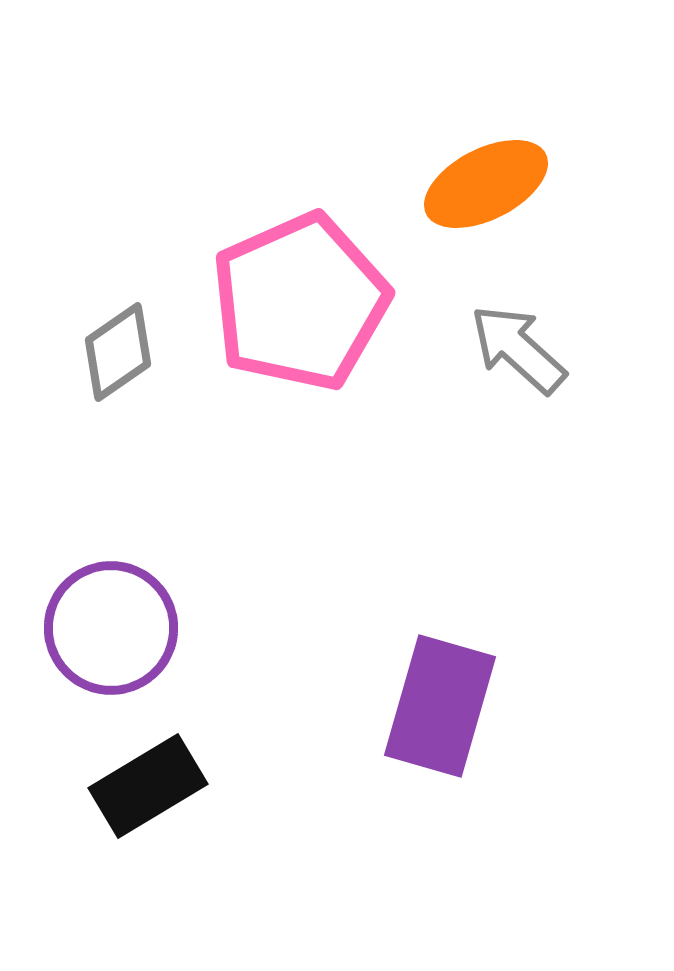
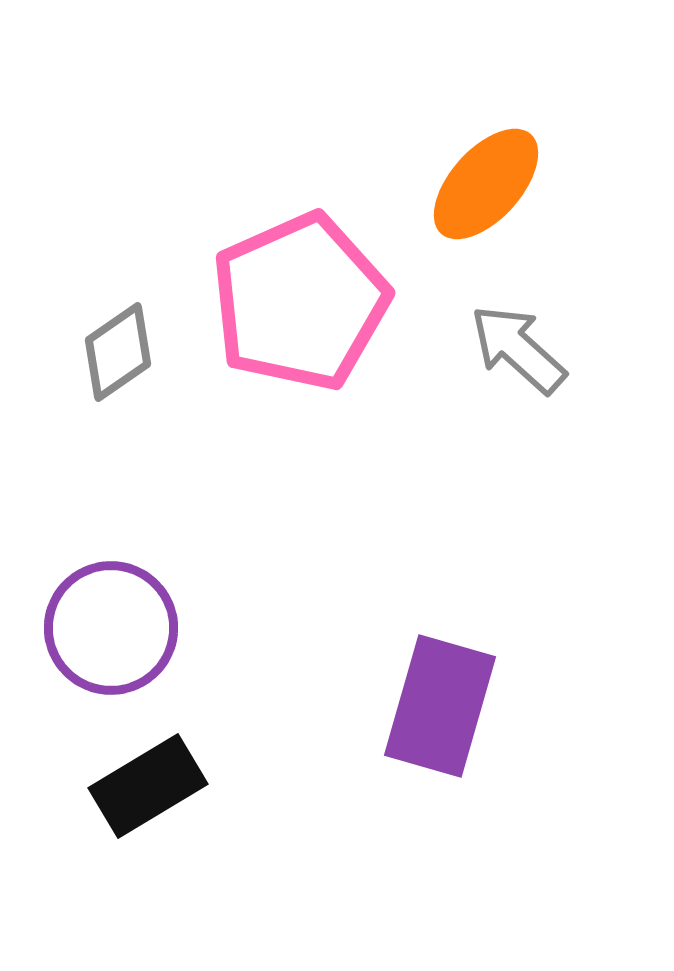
orange ellipse: rotated 21 degrees counterclockwise
